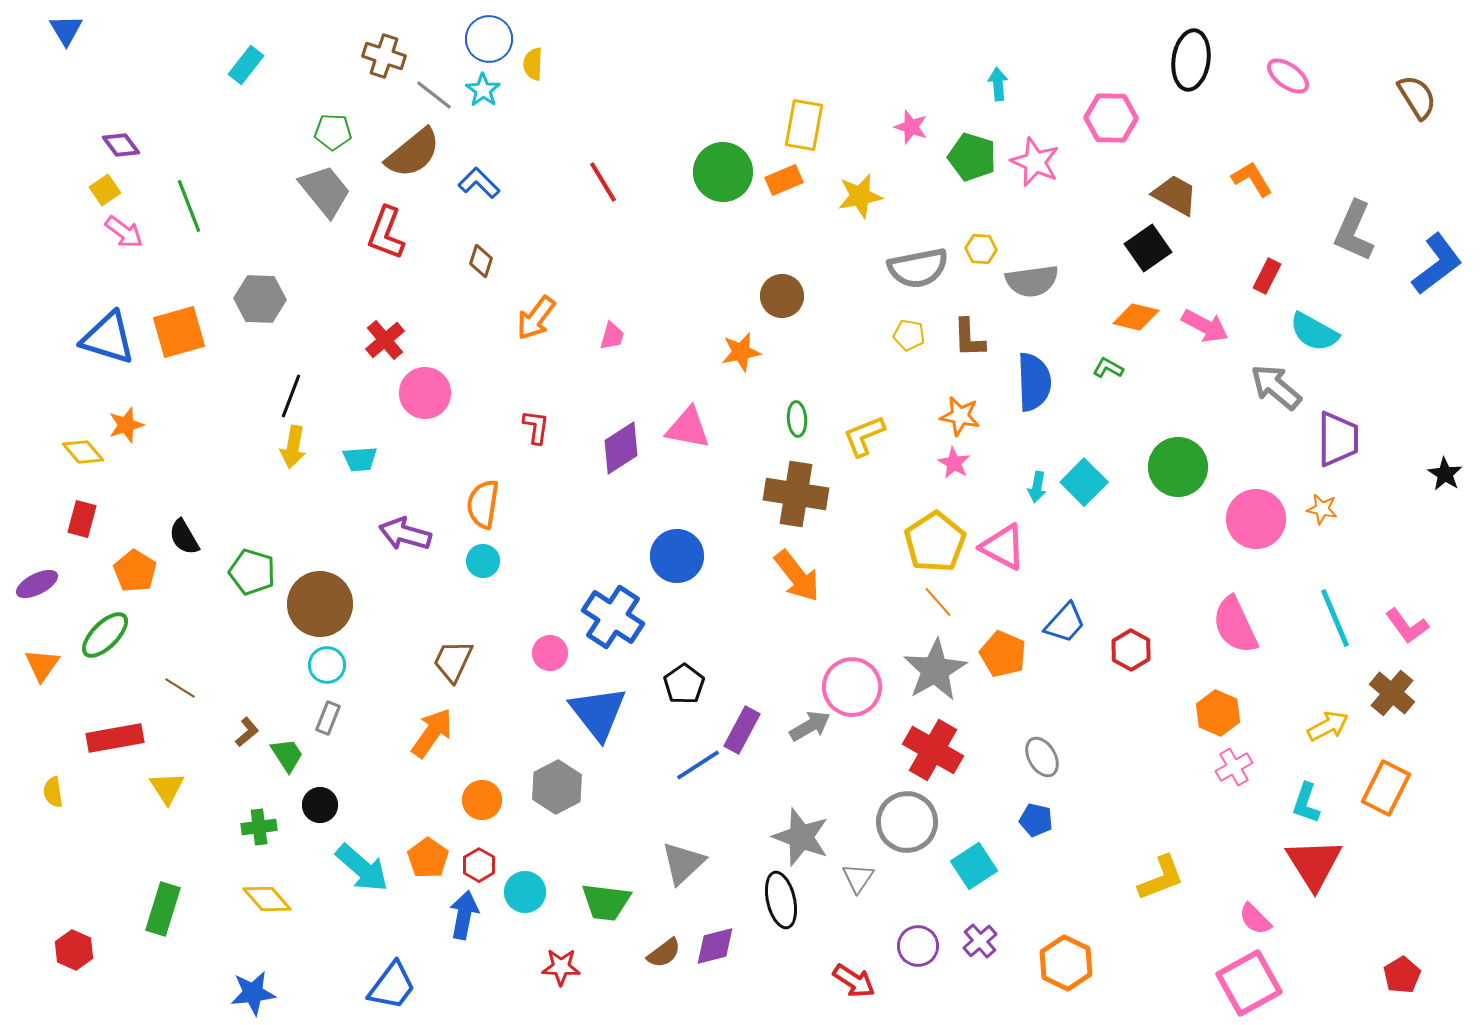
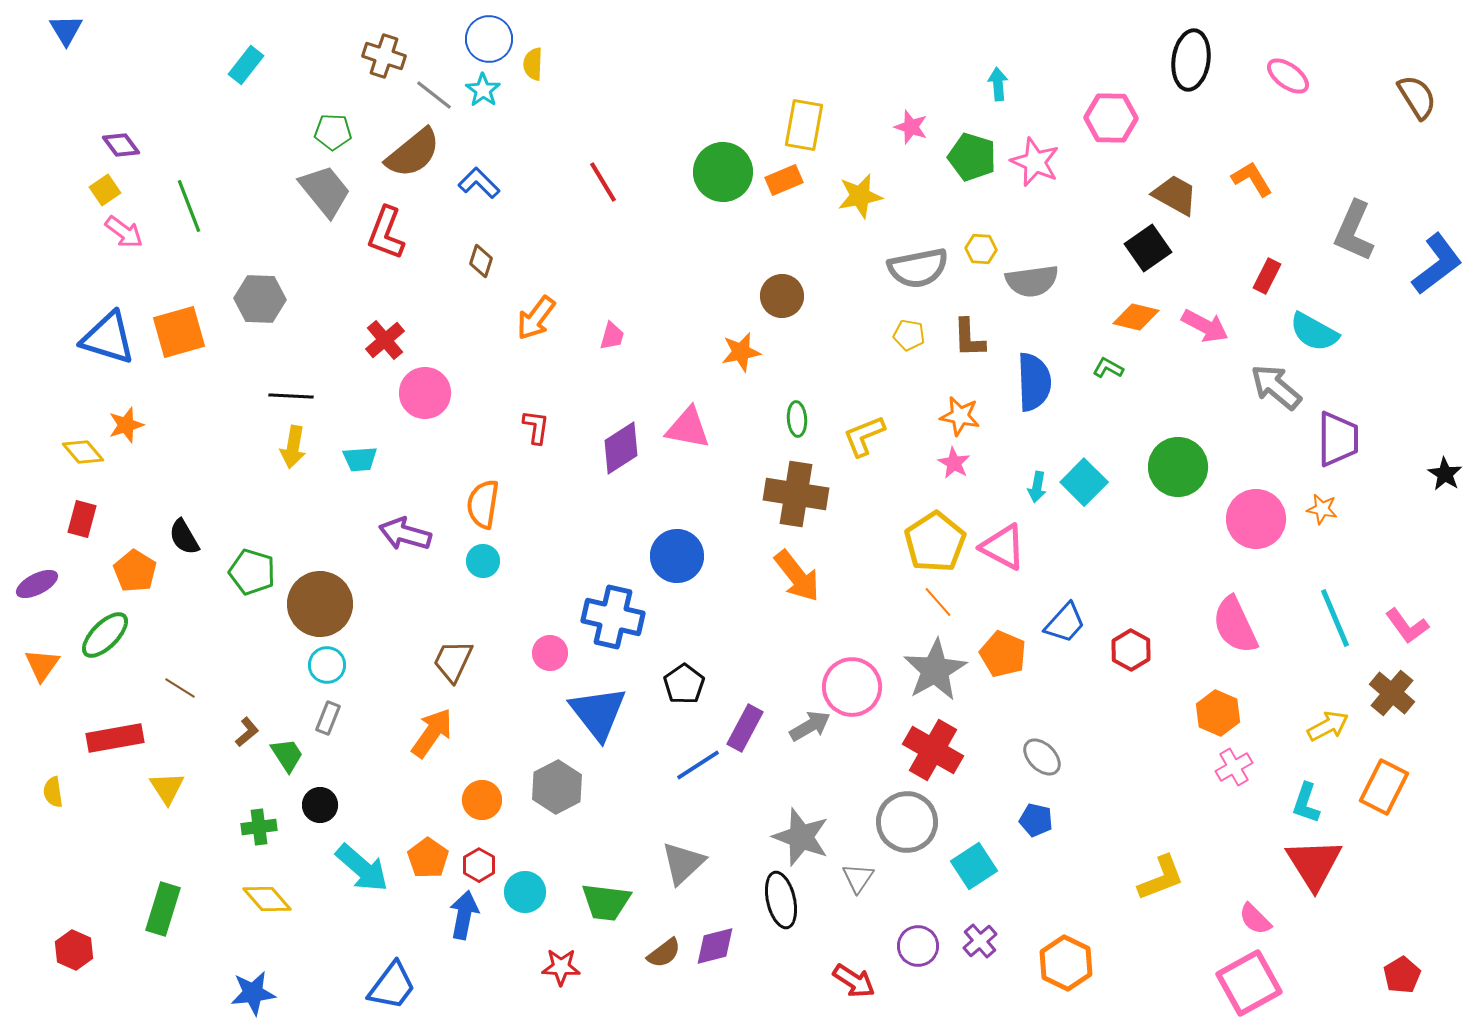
black line at (291, 396): rotated 72 degrees clockwise
blue cross at (613, 617): rotated 20 degrees counterclockwise
purple rectangle at (742, 730): moved 3 px right, 2 px up
gray ellipse at (1042, 757): rotated 15 degrees counterclockwise
orange rectangle at (1386, 788): moved 2 px left, 1 px up
